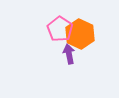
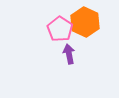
orange hexagon: moved 5 px right, 12 px up
